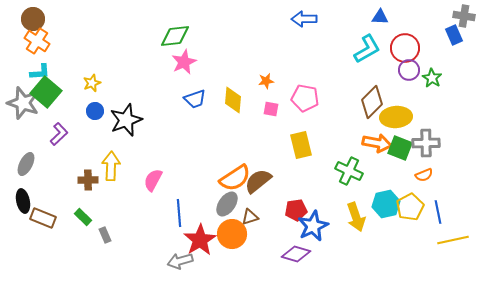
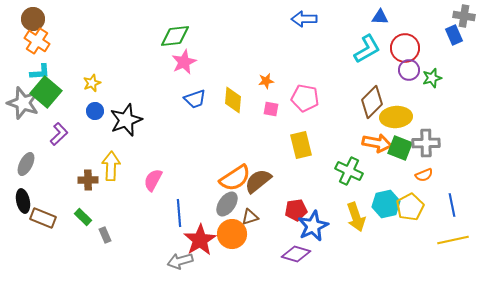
green star at (432, 78): rotated 24 degrees clockwise
blue line at (438, 212): moved 14 px right, 7 px up
